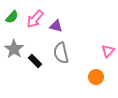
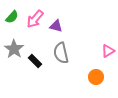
pink triangle: rotated 16 degrees clockwise
